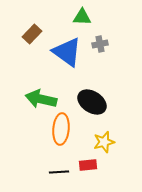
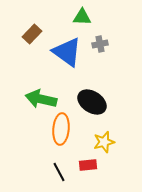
black line: rotated 66 degrees clockwise
